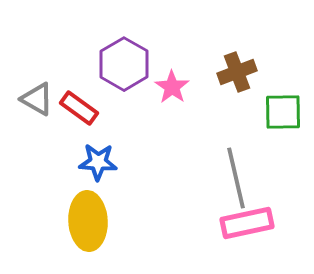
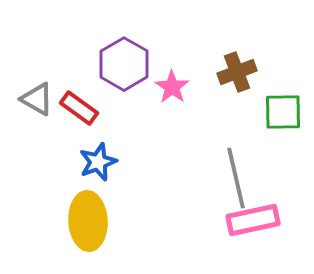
blue star: rotated 24 degrees counterclockwise
pink rectangle: moved 6 px right, 3 px up
